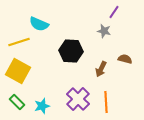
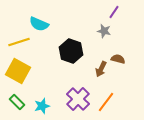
black hexagon: rotated 15 degrees clockwise
brown semicircle: moved 7 px left
orange line: rotated 40 degrees clockwise
